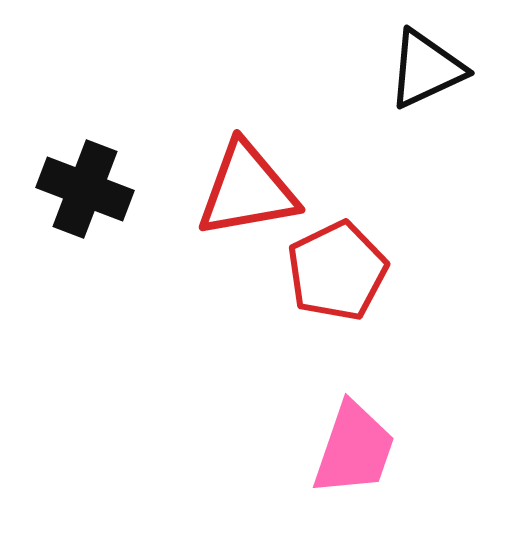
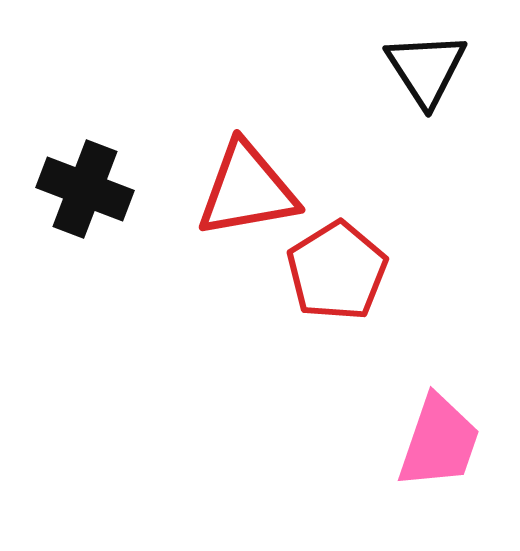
black triangle: rotated 38 degrees counterclockwise
red pentagon: rotated 6 degrees counterclockwise
pink trapezoid: moved 85 px right, 7 px up
